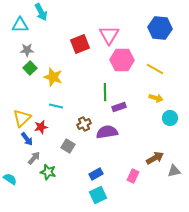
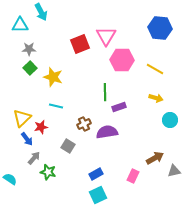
pink triangle: moved 3 px left, 1 px down
gray star: moved 2 px right, 1 px up
cyan circle: moved 2 px down
